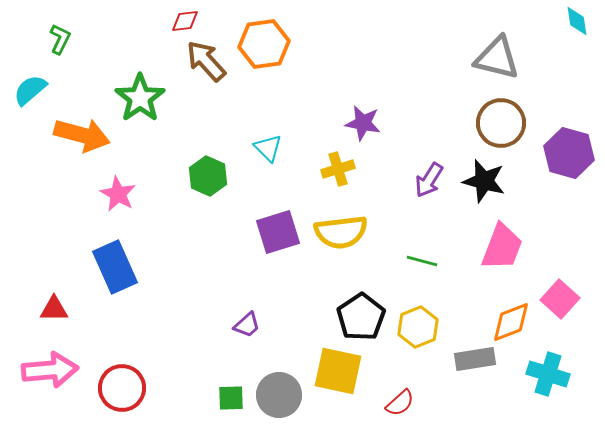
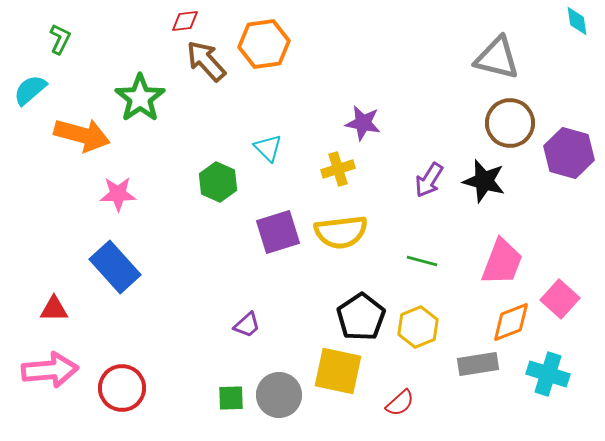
brown circle: moved 9 px right
green hexagon: moved 10 px right, 6 px down
pink star: rotated 30 degrees counterclockwise
pink trapezoid: moved 15 px down
blue rectangle: rotated 18 degrees counterclockwise
gray rectangle: moved 3 px right, 5 px down
